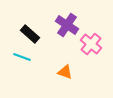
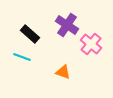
orange triangle: moved 2 px left
